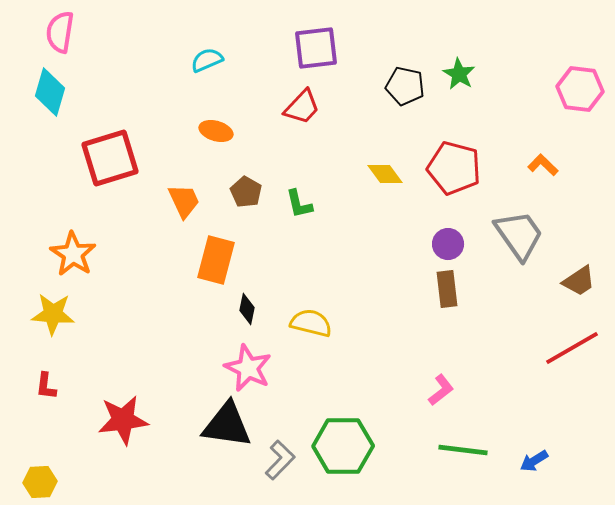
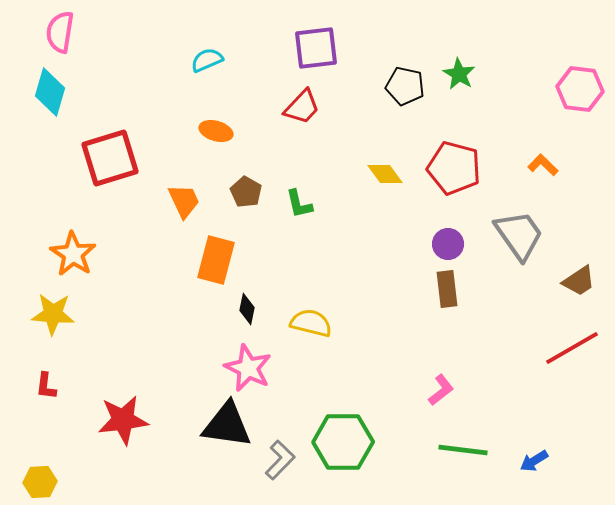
green hexagon: moved 4 px up
